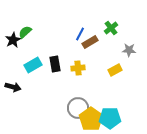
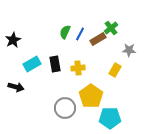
green semicircle: moved 40 px right; rotated 24 degrees counterclockwise
brown rectangle: moved 8 px right, 3 px up
cyan rectangle: moved 1 px left, 1 px up
yellow rectangle: rotated 32 degrees counterclockwise
black arrow: moved 3 px right
gray circle: moved 13 px left
yellow pentagon: moved 23 px up
